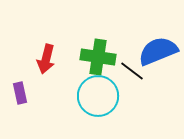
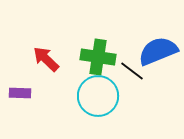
red arrow: rotated 120 degrees clockwise
purple rectangle: rotated 75 degrees counterclockwise
